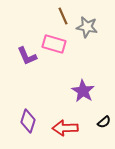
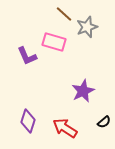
brown line: moved 1 px right, 2 px up; rotated 24 degrees counterclockwise
gray star: rotated 30 degrees counterclockwise
pink rectangle: moved 2 px up
purple star: rotated 15 degrees clockwise
red arrow: rotated 35 degrees clockwise
